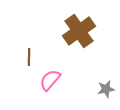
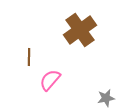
brown cross: moved 1 px right, 1 px up
gray star: moved 9 px down
